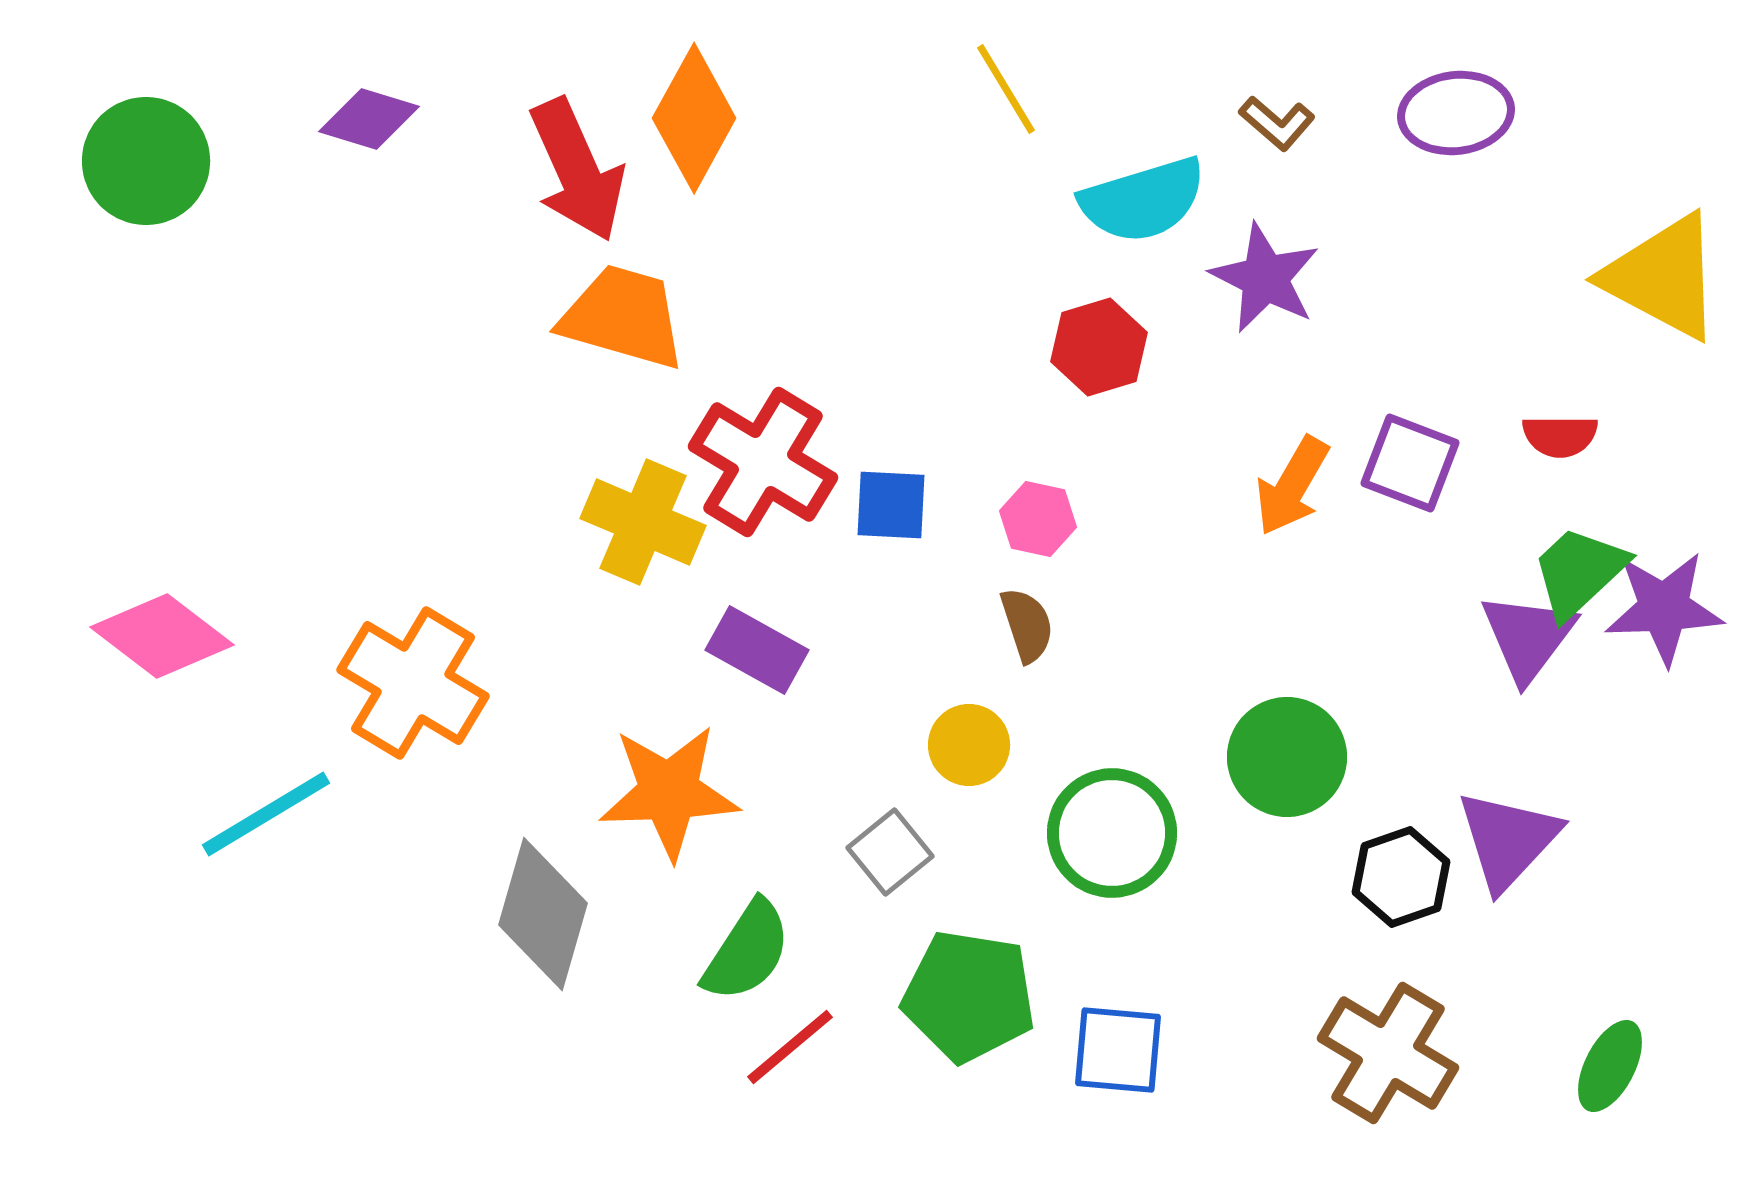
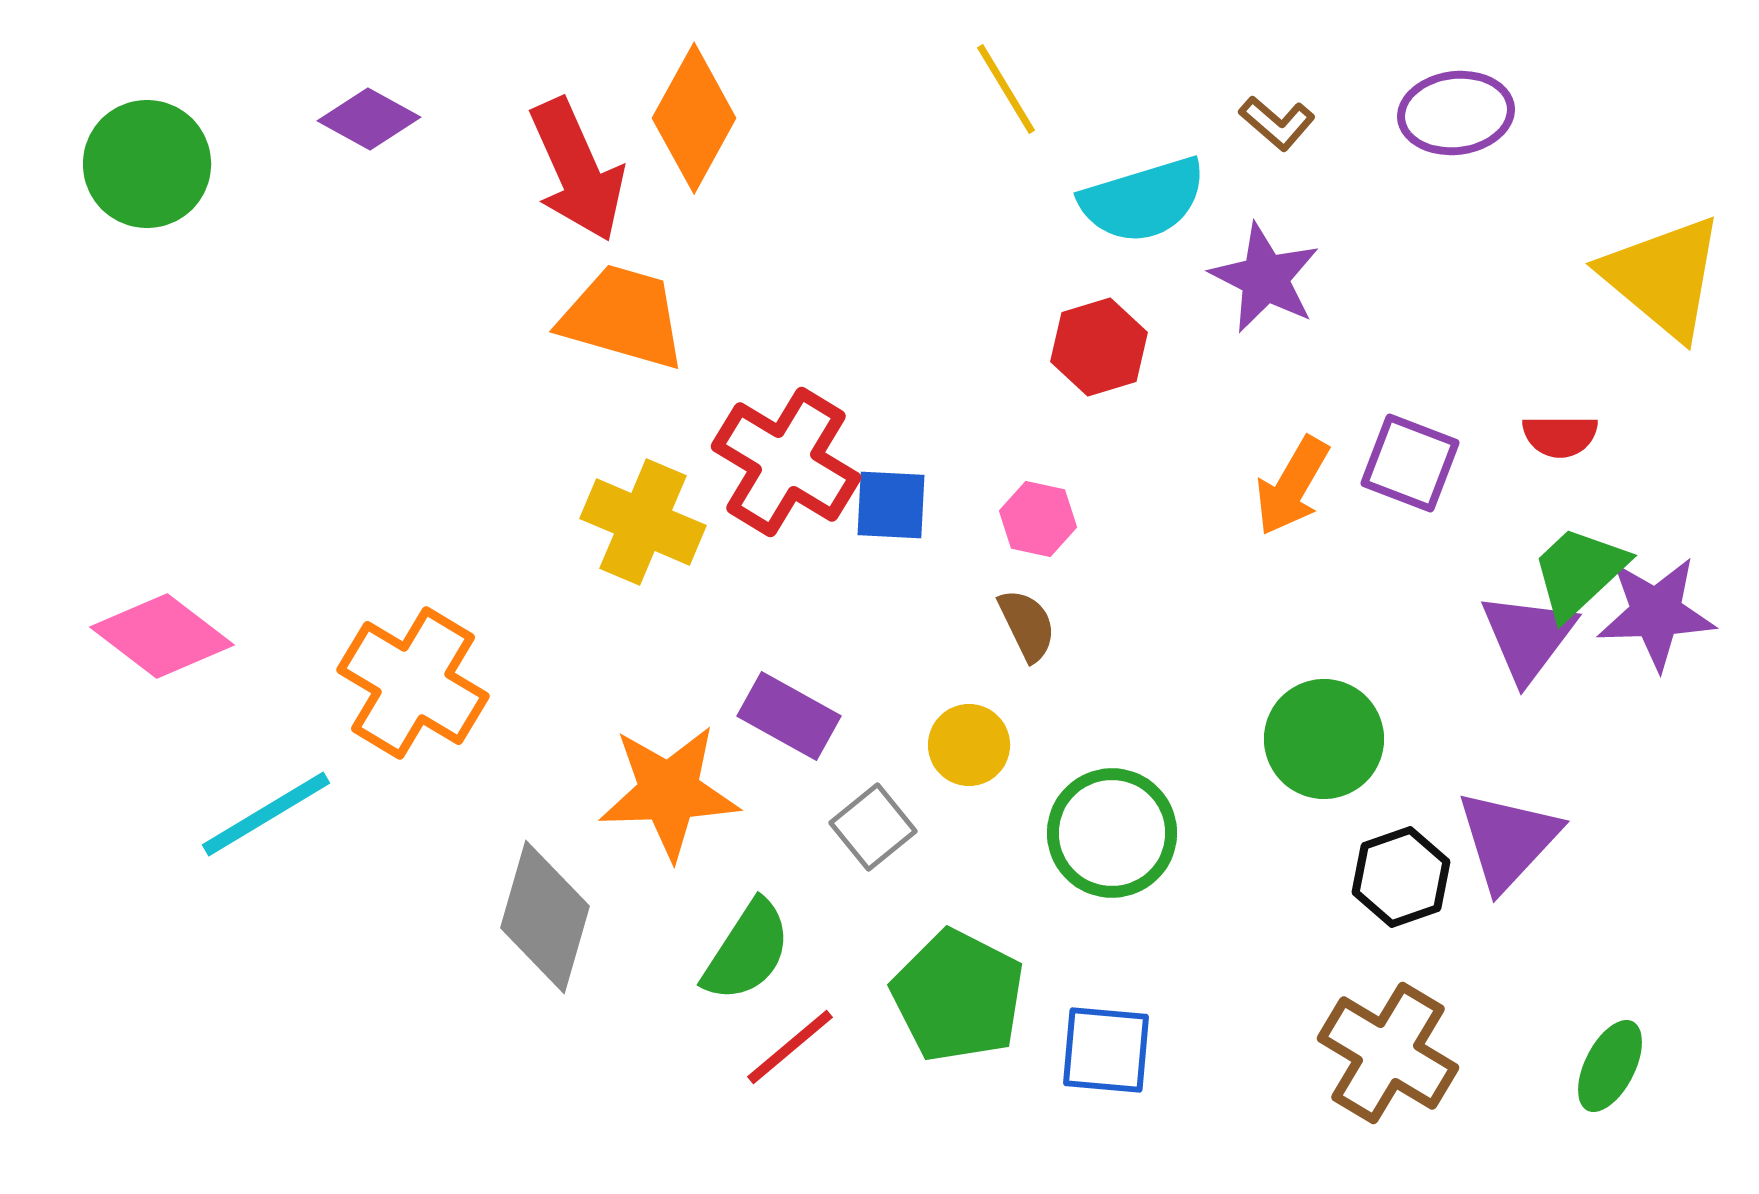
purple diamond at (369, 119): rotated 12 degrees clockwise
green circle at (146, 161): moved 1 px right, 3 px down
yellow triangle at (1663, 277): rotated 12 degrees clockwise
red cross at (763, 462): moved 23 px right
purple star at (1664, 608): moved 8 px left, 5 px down
brown semicircle at (1027, 625): rotated 8 degrees counterclockwise
purple rectangle at (757, 650): moved 32 px right, 66 px down
green circle at (1287, 757): moved 37 px right, 18 px up
gray square at (890, 852): moved 17 px left, 25 px up
gray diamond at (543, 914): moved 2 px right, 3 px down
green pentagon at (969, 996): moved 11 px left; rotated 18 degrees clockwise
blue square at (1118, 1050): moved 12 px left
